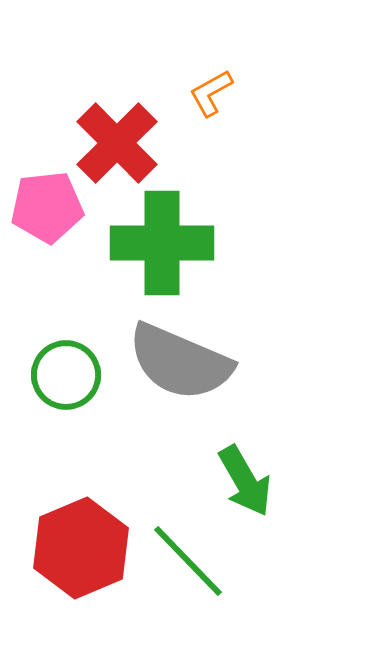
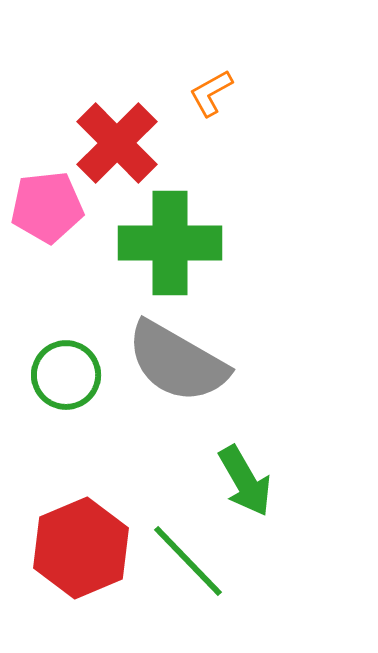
green cross: moved 8 px right
gray semicircle: moved 3 px left; rotated 7 degrees clockwise
